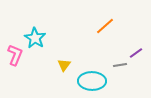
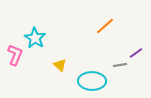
yellow triangle: moved 4 px left; rotated 24 degrees counterclockwise
